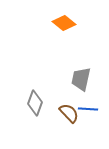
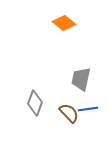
blue line: rotated 12 degrees counterclockwise
